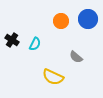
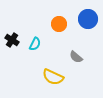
orange circle: moved 2 px left, 3 px down
